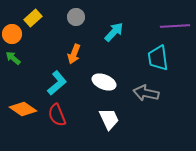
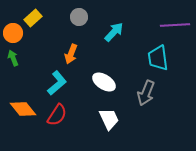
gray circle: moved 3 px right
purple line: moved 1 px up
orange circle: moved 1 px right, 1 px up
orange arrow: moved 3 px left
green arrow: rotated 28 degrees clockwise
white ellipse: rotated 10 degrees clockwise
gray arrow: rotated 80 degrees counterclockwise
orange diamond: rotated 16 degrees clockwise
red semicircle: rotated 125 degrees counterclockwise
